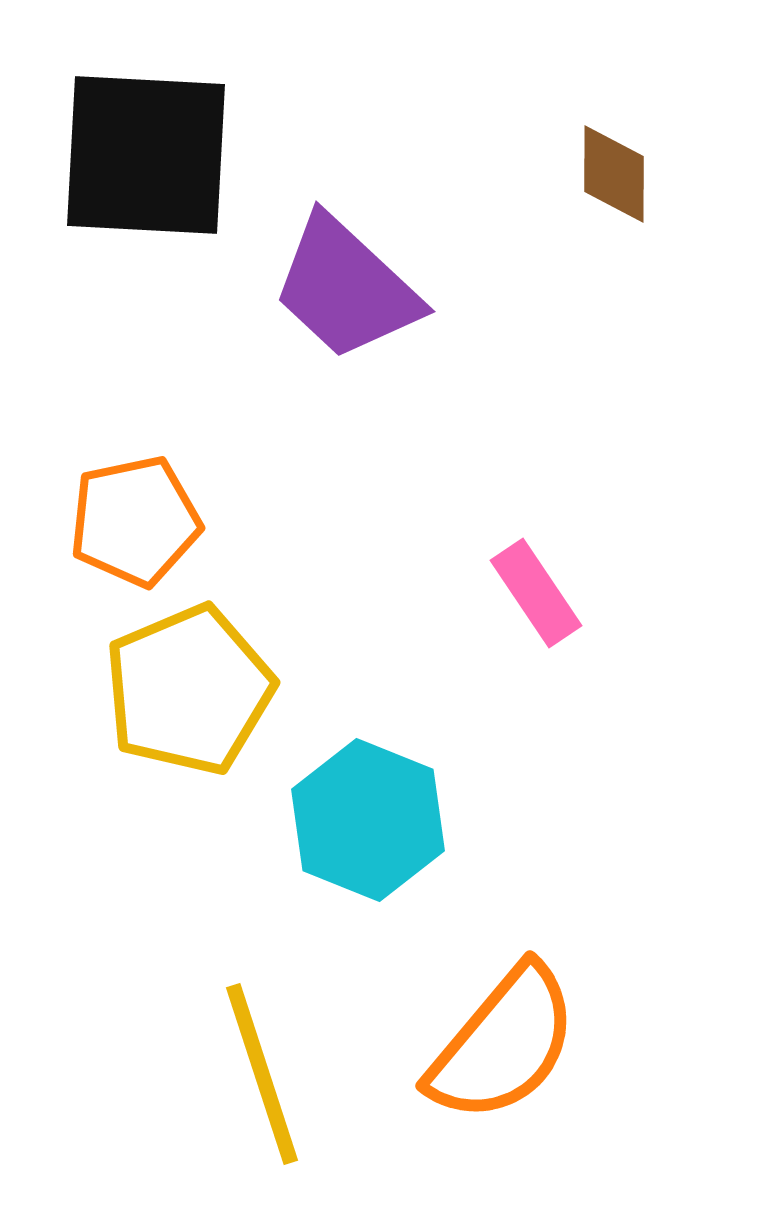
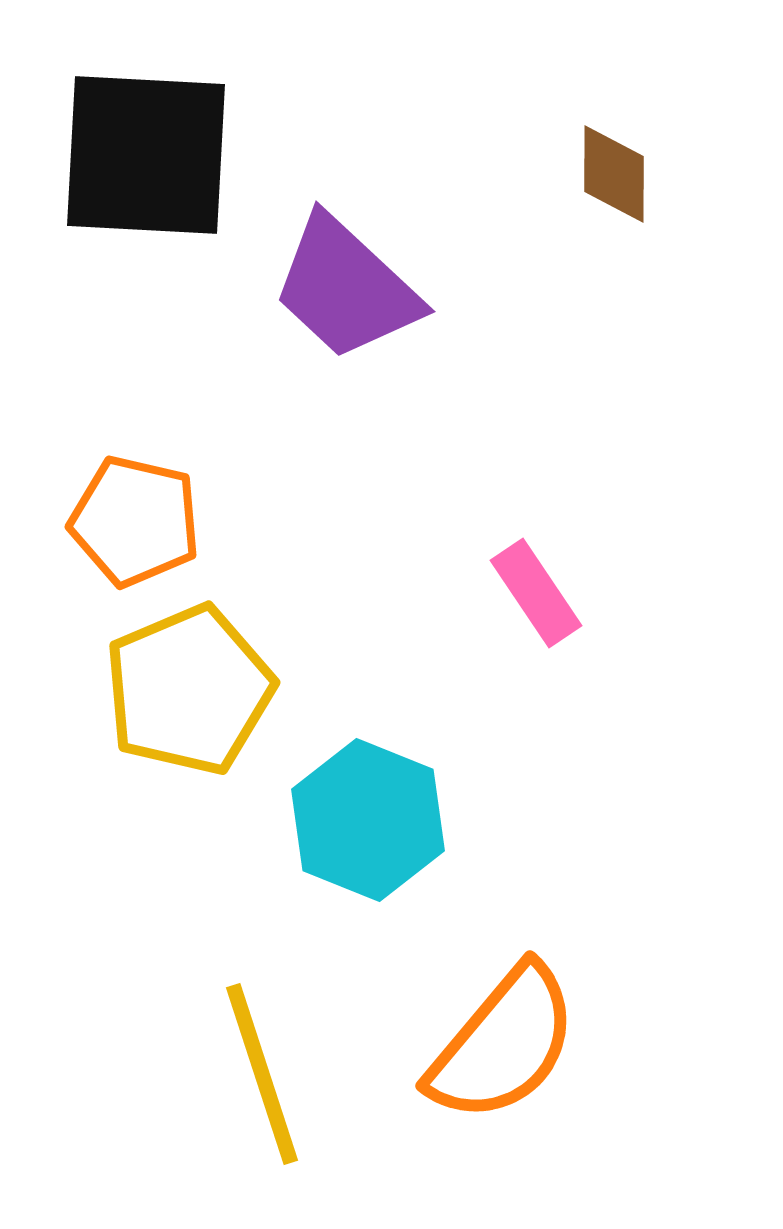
orange pentagon: rotated 25 degrees clockwise
